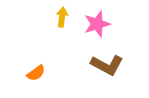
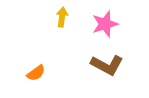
pink star: moved 8 px right
